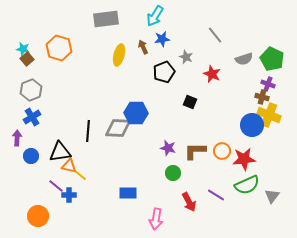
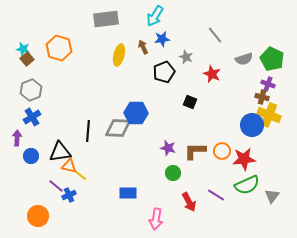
blue cross at (69, 195): rotated 24 degrees counterclockwise
